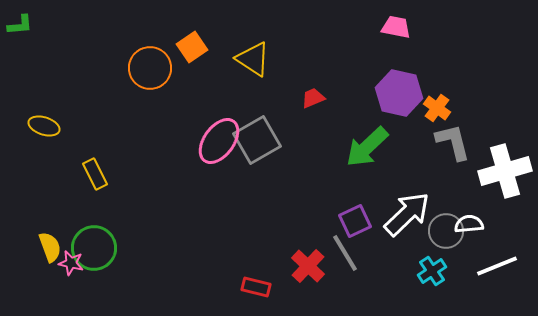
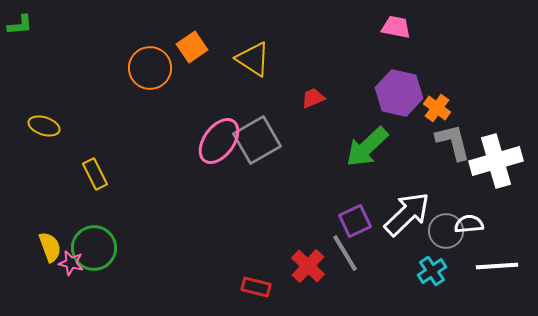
white cross: moved 9 px left, 10 px up
white line: rotated 18 degrees clockwise
